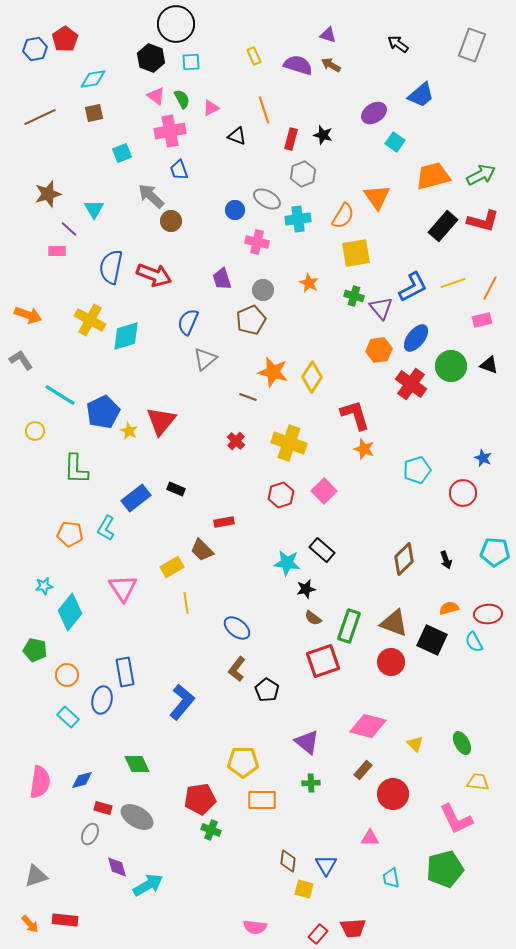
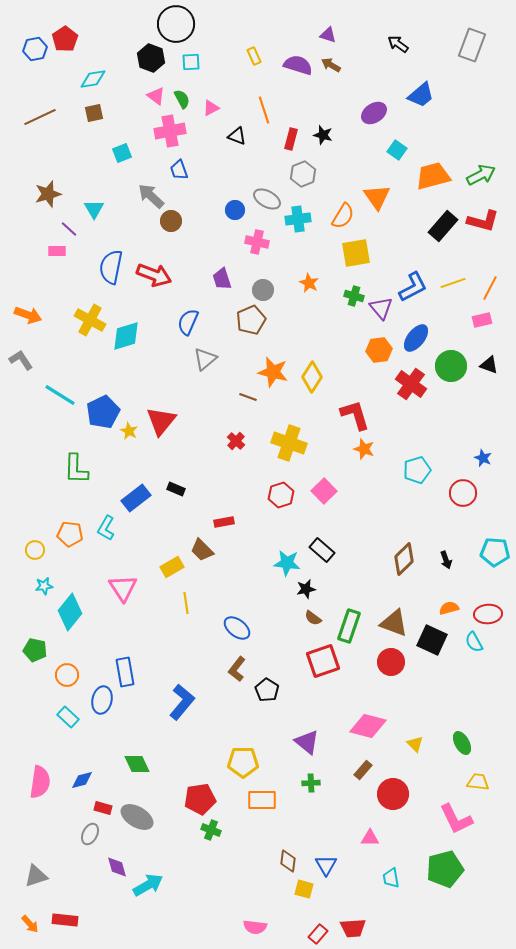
cyan square at (395, 142): moved 2 px right, 8 px down
yellow circle at (35, 431): moved 119 px down
